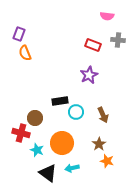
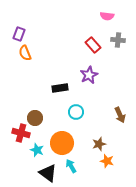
red rectangle: rotated 28 degrees clockwise
black rectangle: moved 13 px up
brown arrow: moved 17 px right
brown star: rotated 16 degrees clockwise
cyan arrow: moved 1 px left, 2 px up; rotated 72 degrees clockwise
